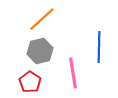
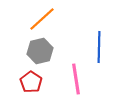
pink line: moved 3 px right, 6 px down
red pentagon: moved 1 px right
